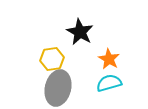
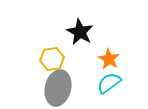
cyan semicircle: rotated 20 degrees counterclockwise
